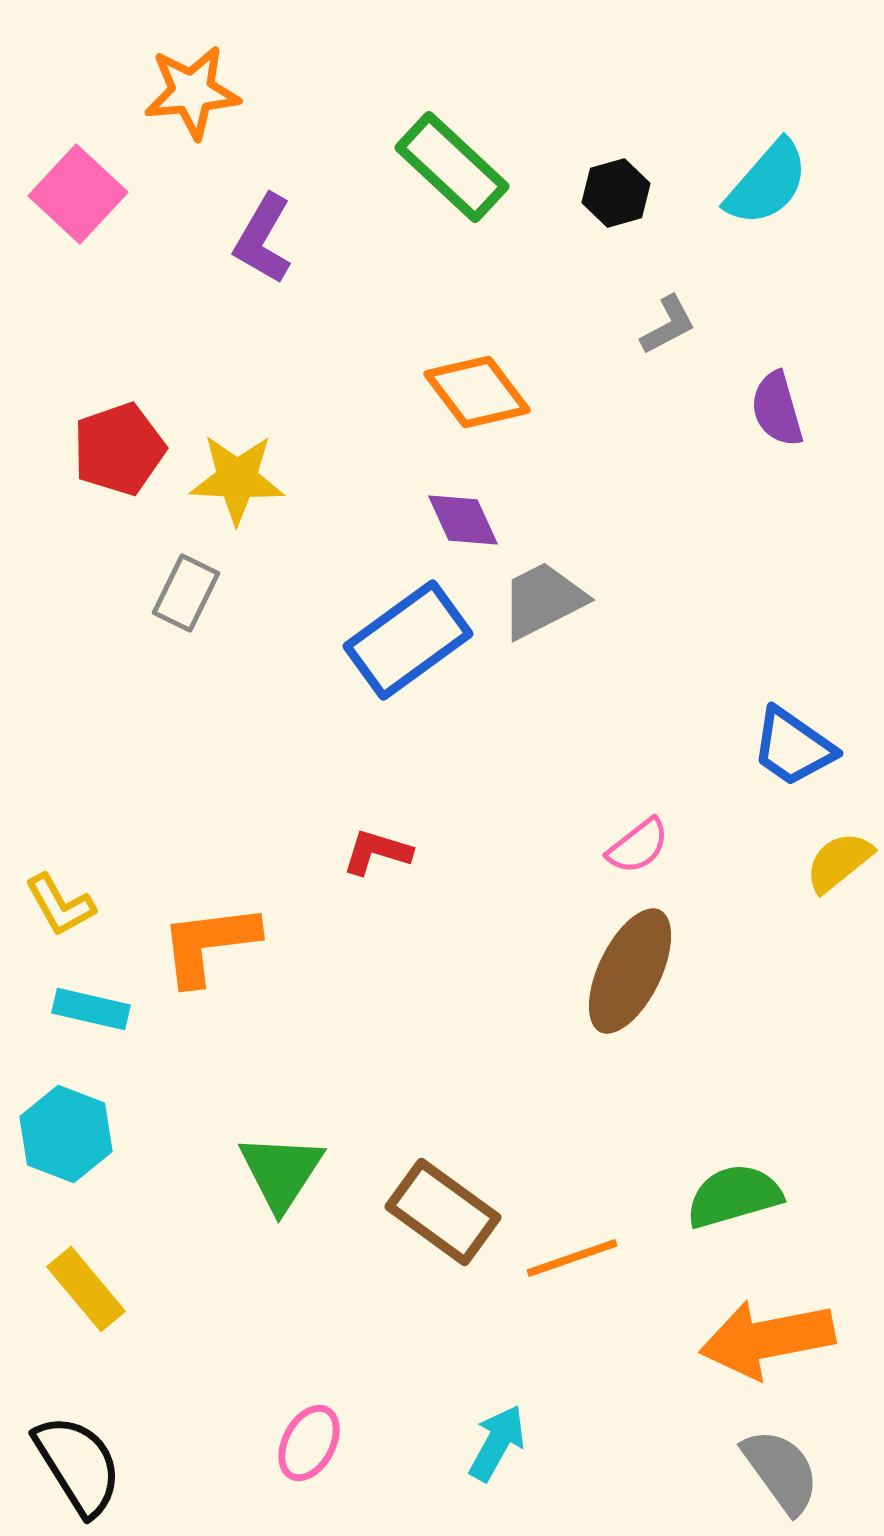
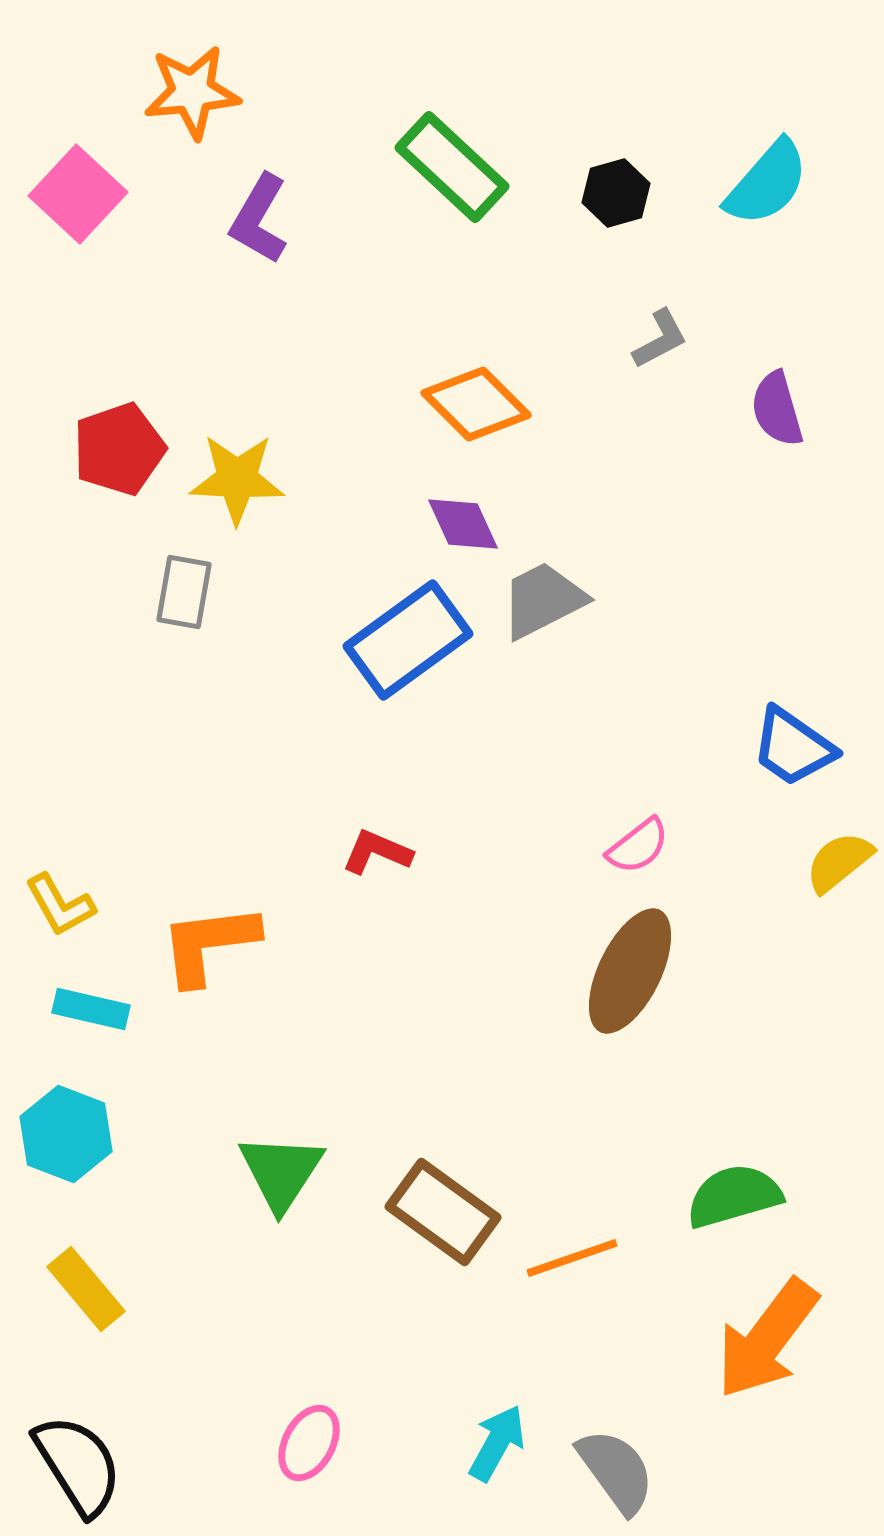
purple L-shape: moved 4 px left, 20 px up
gray L-shape: moved 8 px left, 14 px down
orange diamond: moved 1 px left, 12 px down; rotated 8 degrees counterclockwise
purple diamond: moved 4 px down
gray rectangle: moved 2 px left, 1 px up; rotated 16 degrees counterclockwise
red L-shape: rotated 6 degrees clockwise
orange arrow: rotated 42 degrees counterclockwise
gray semicircle: moved 165 px left
